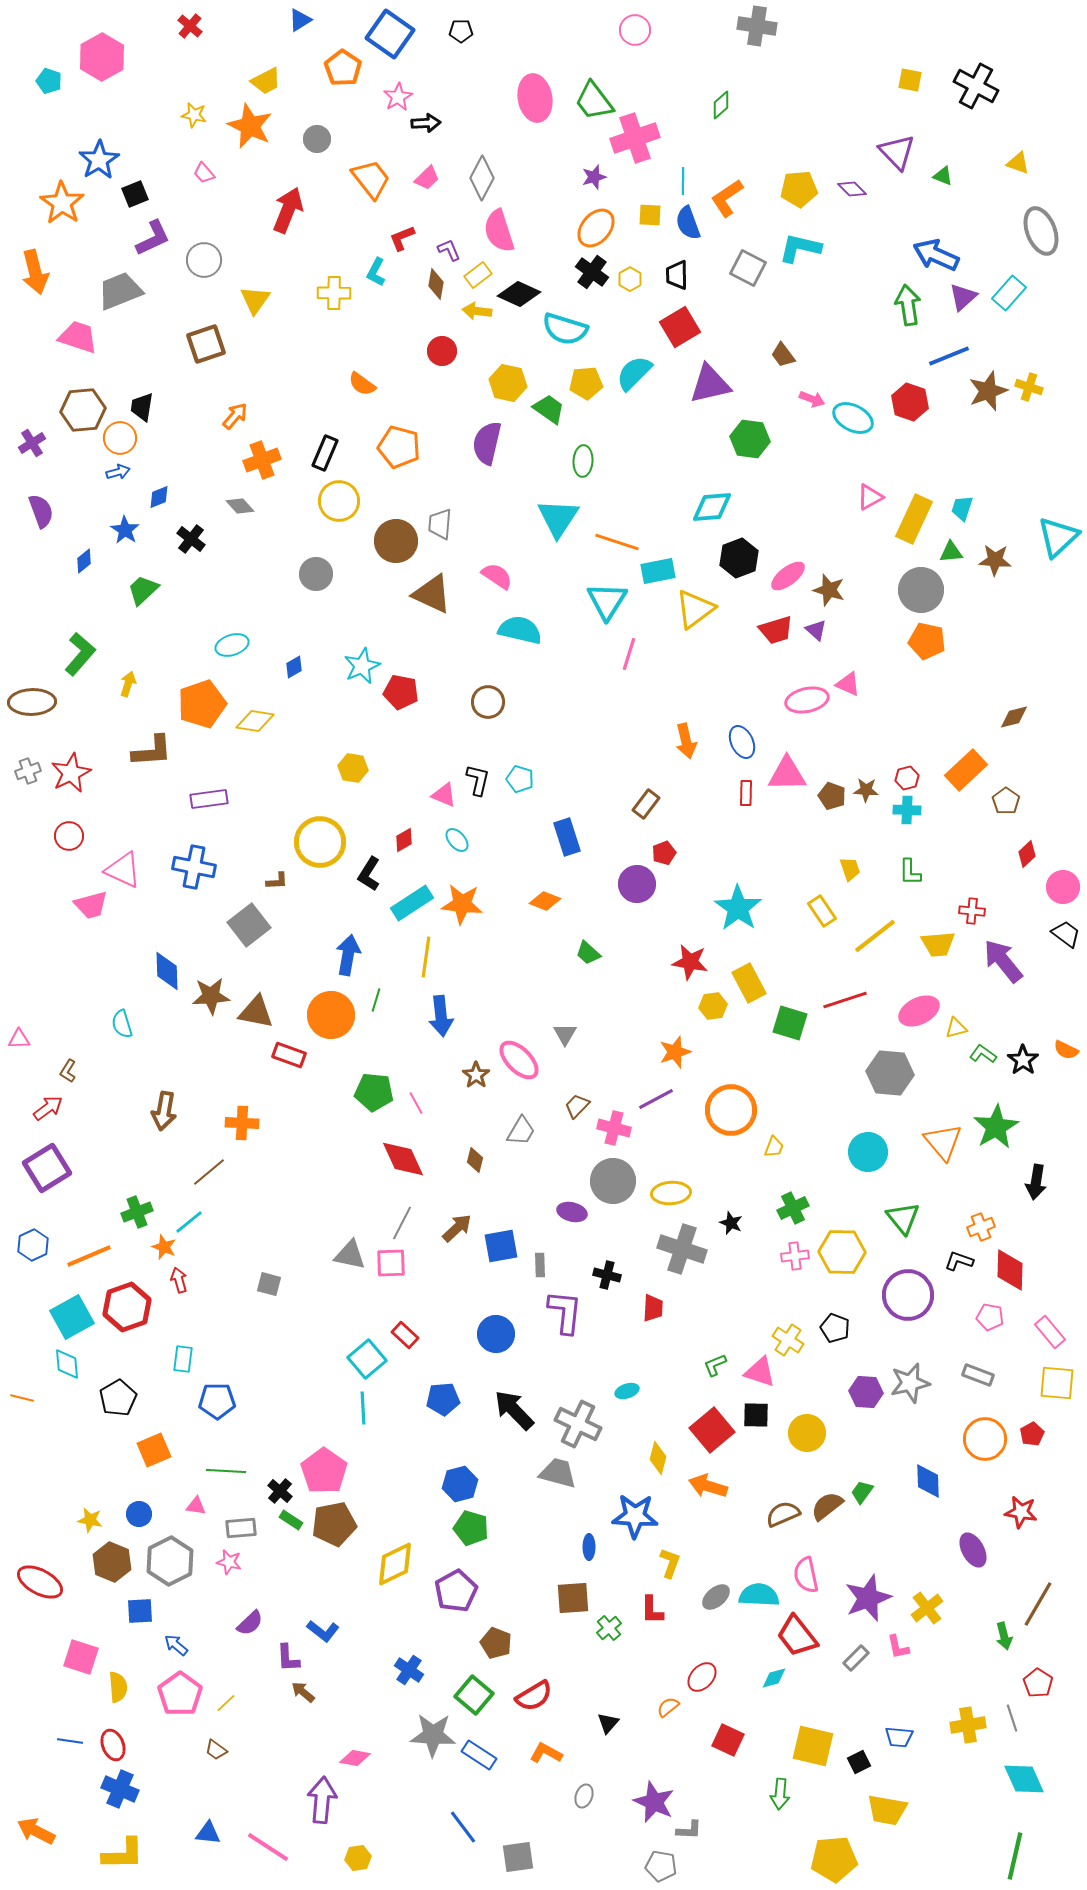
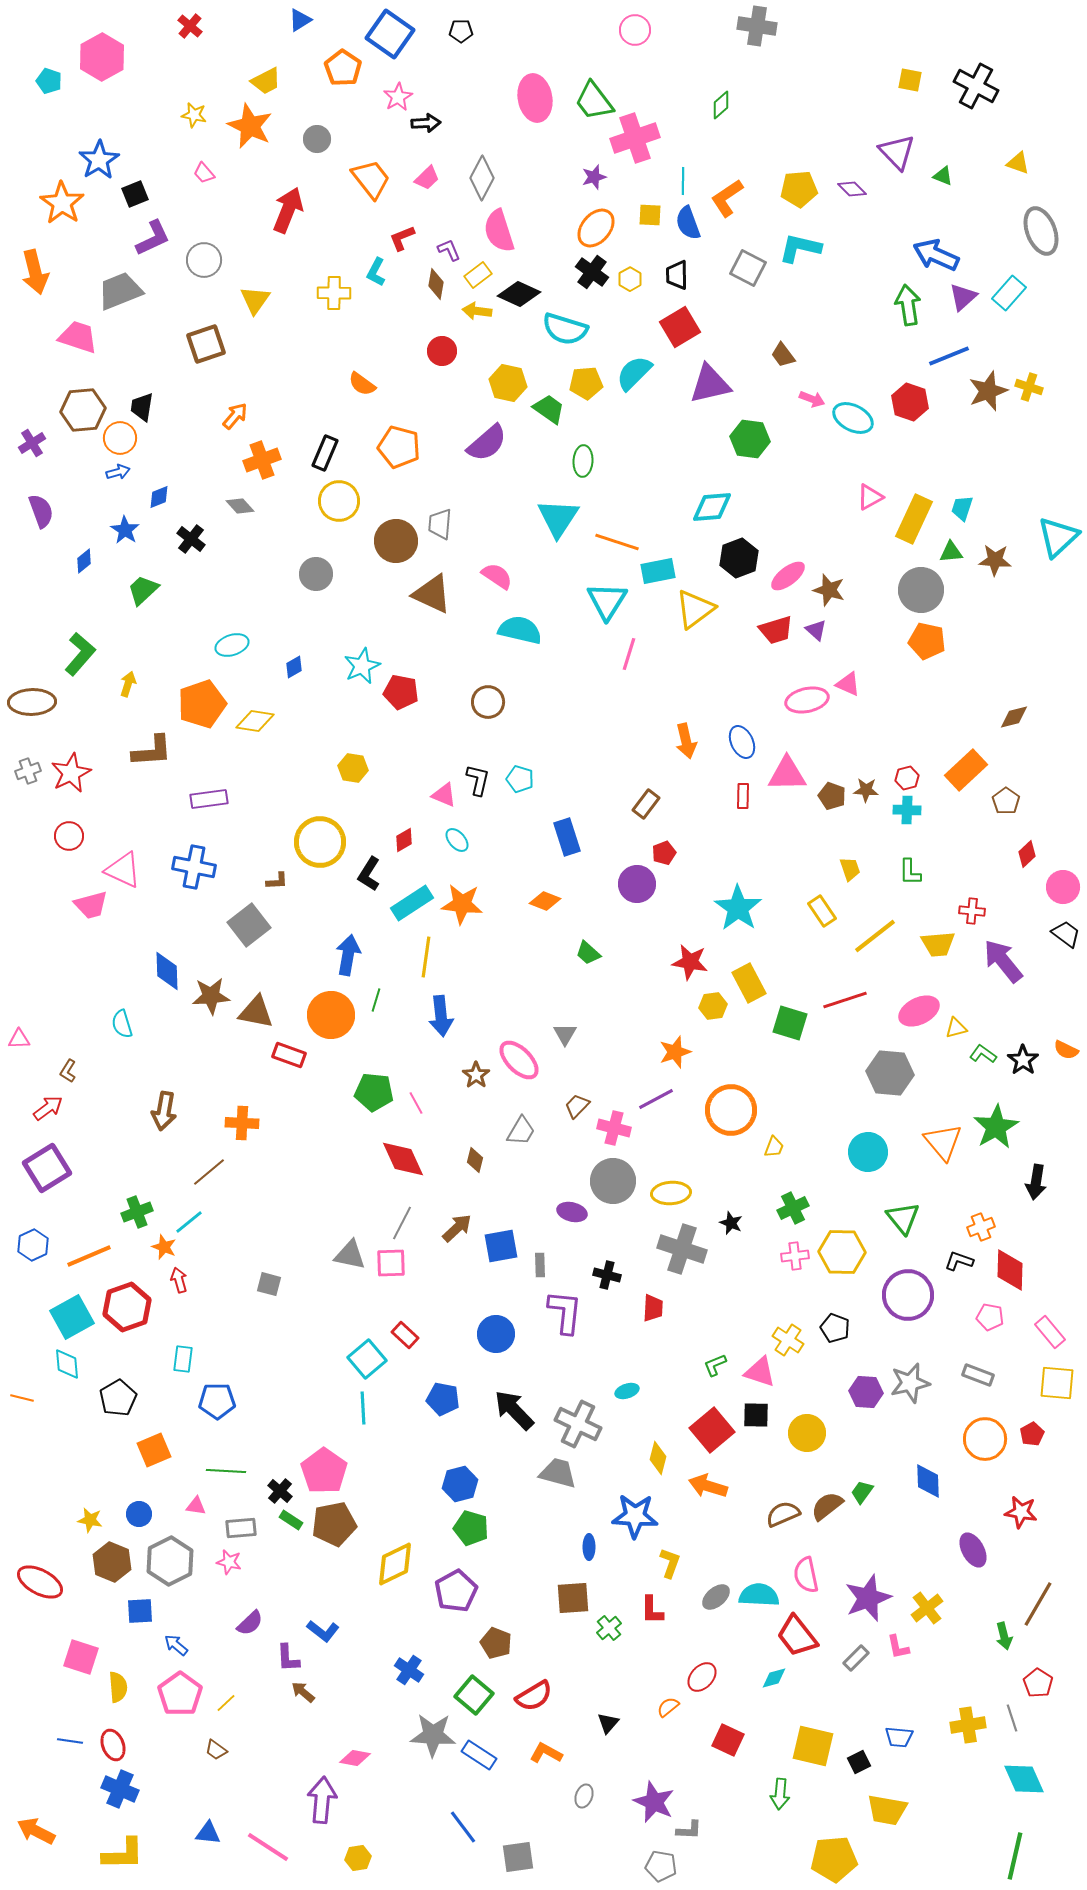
purple semicircle at (487, 443): rotated 144 degrees counterclockwise
red rectangle at (746, 793): moved 3 px left, 3 px down
blue pentagon at (443, 1399): rotated 16 degrees clockwise
